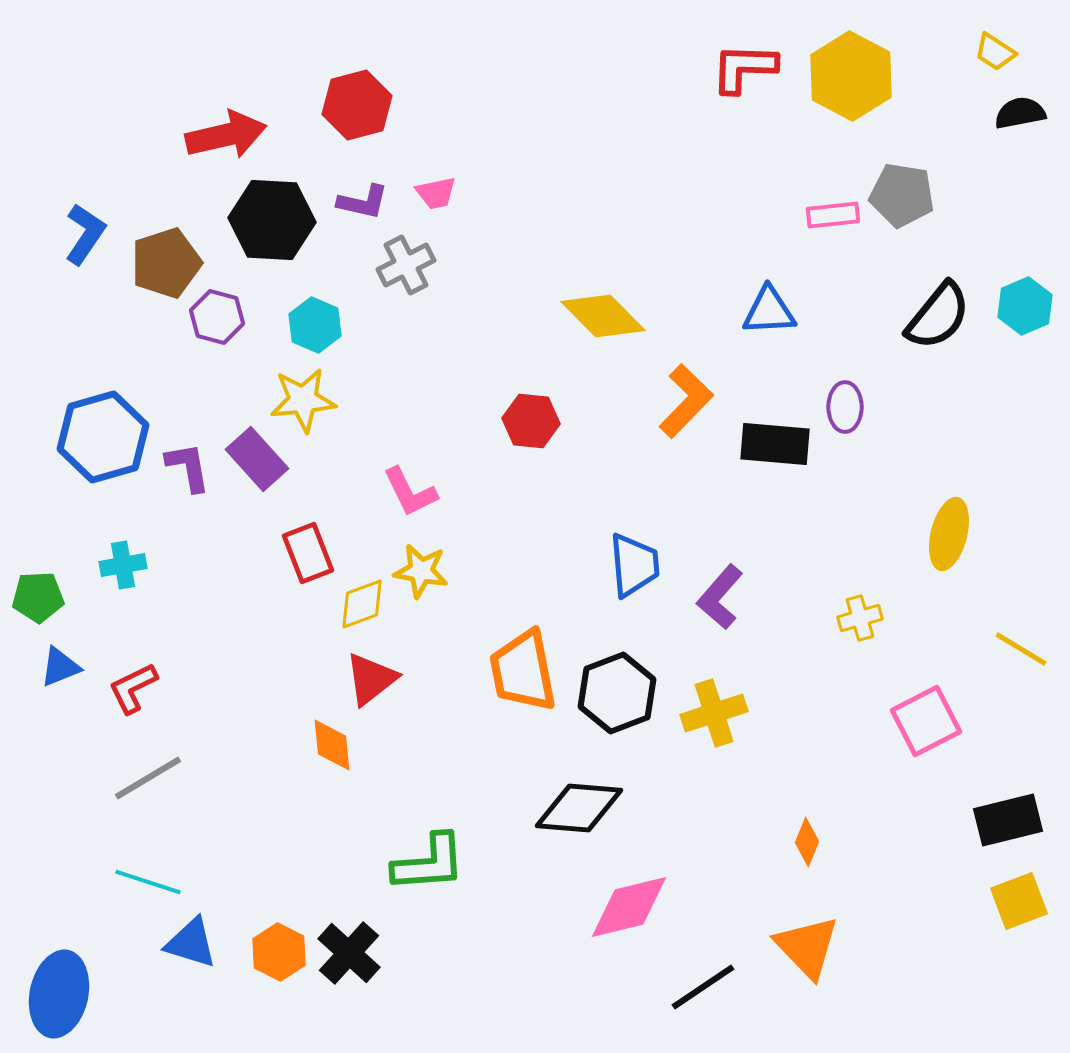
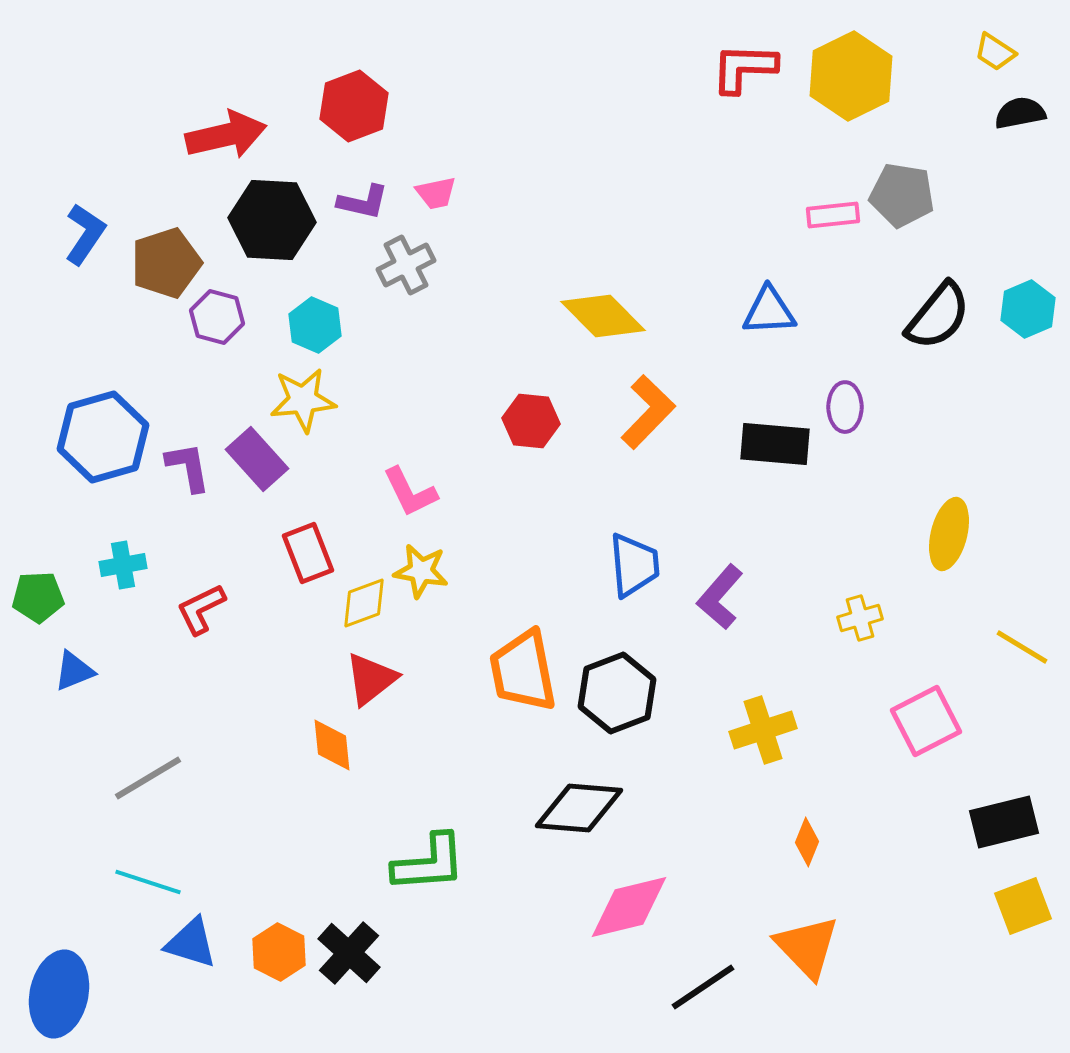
yellow hexagon at (851, 76): rotated 6 degrees clockwise
red hexagon at (357, 105): moved 3 px left, 1 px down; rotated 6 degrees counterclockwise
cyan hexagon at (1025, 306): moved 3 px right, 3 px down
orange L-shape at (686, 401): moved 38 px left, 11 px down
yellow diamond at (362, 604): moved 2 px right, 1 px up
yellow line at (1021, 649): moved 1 px right, 2 px up
blue triangle at (60, 667): moved 14 px right, 4 px down
red L-shape at (133, 688): moved 68 px right, 79 px up
yellow cross at (714, 713): moved 49 px right, 17 px down
black rectangle at (1008, 820): moved 4 px left, 2 px down
yellow square at (1019, 901): moved 4 px right, 5 px down
